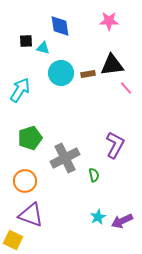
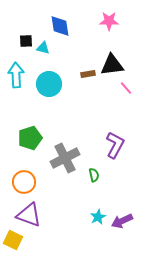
cyan circle: moved 12 px left, 11 px down
cyan arrow: moved 4 px left, 15 px up; rotated 35 degrees counterclockwise
orange circle: moved 1 px left, 1 px down
purple triangle: moved 2 px left
